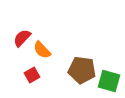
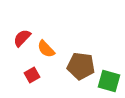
orange semicircle: moved 4 px right, 1 px up
brown pentagon: moved 1 px left, 4 px up
